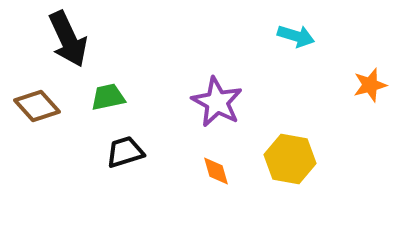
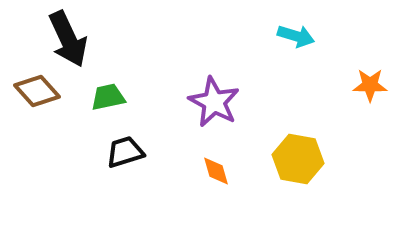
orange star: rotated 16 degrees clockwise
purple star: moved 3 px left
brown diamond: moved 15 px up
yellow hexagon: moved 8 px right
